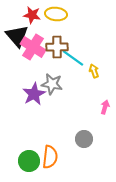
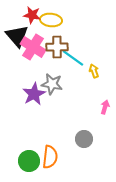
yellow ellipse: moved 5 px left, 6 px down
